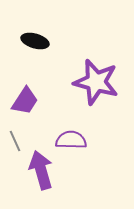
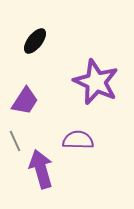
black ellipse: rotated 68 degrees counterclockwise
purple star: rotated 9 degrees clockwise
purple semicircle: moved 7 px right
purple arrow: moved 1 px up
